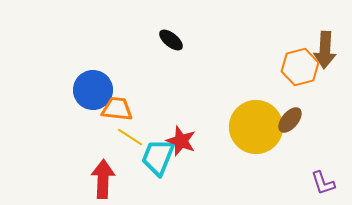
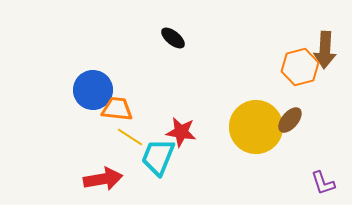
black ellipse: moved 2 px right, 2 px up
red star: moved 9 px up; rotated 12 degrees counterclockwise
red arrow: rotated 78 degrees clockwise
